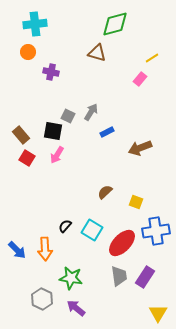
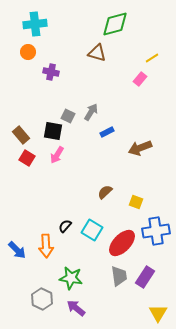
orange arrow: moved 1 px right, 3 px up
